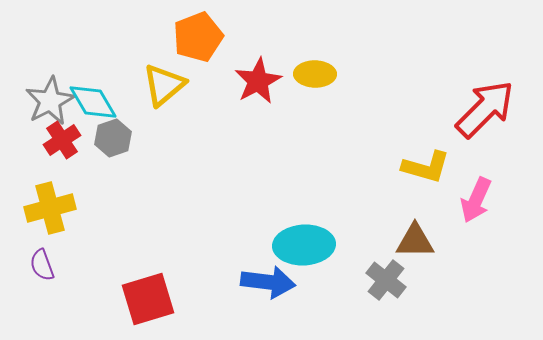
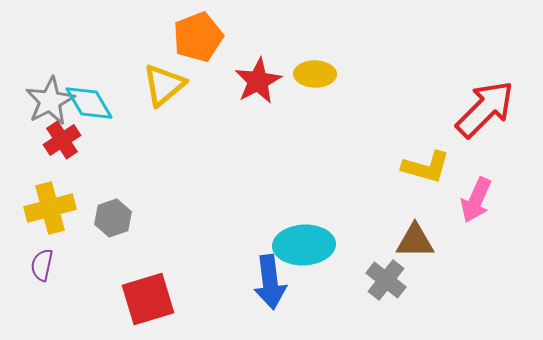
cyan diamond: moved 4 px left, 1 px down
gray hexagon: moved 80 px down
purple semicircle: rotated 32 degrees clockwise
blue arrow: moved 2 px right; rotated 76 degrees clockwise
